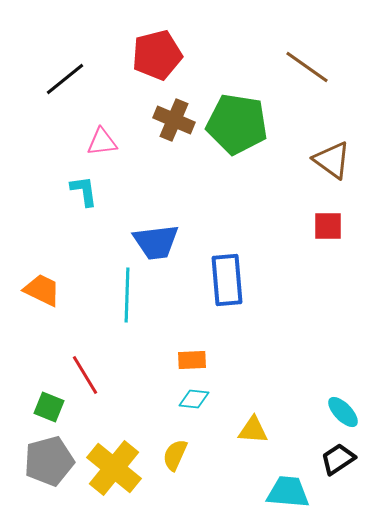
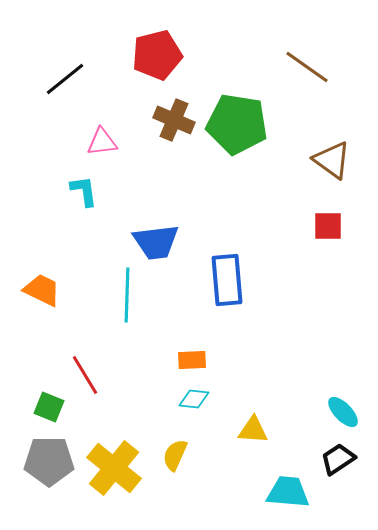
gray pentagon: rotated 15 degrees clockwise
